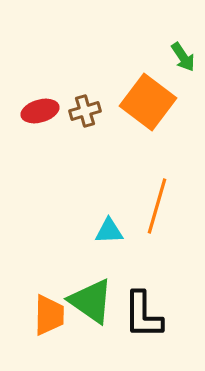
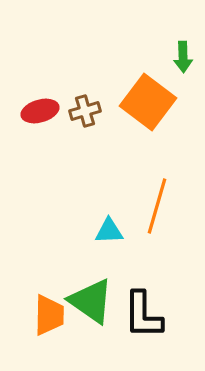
green arrow: rotated 32 degrees clockwise
